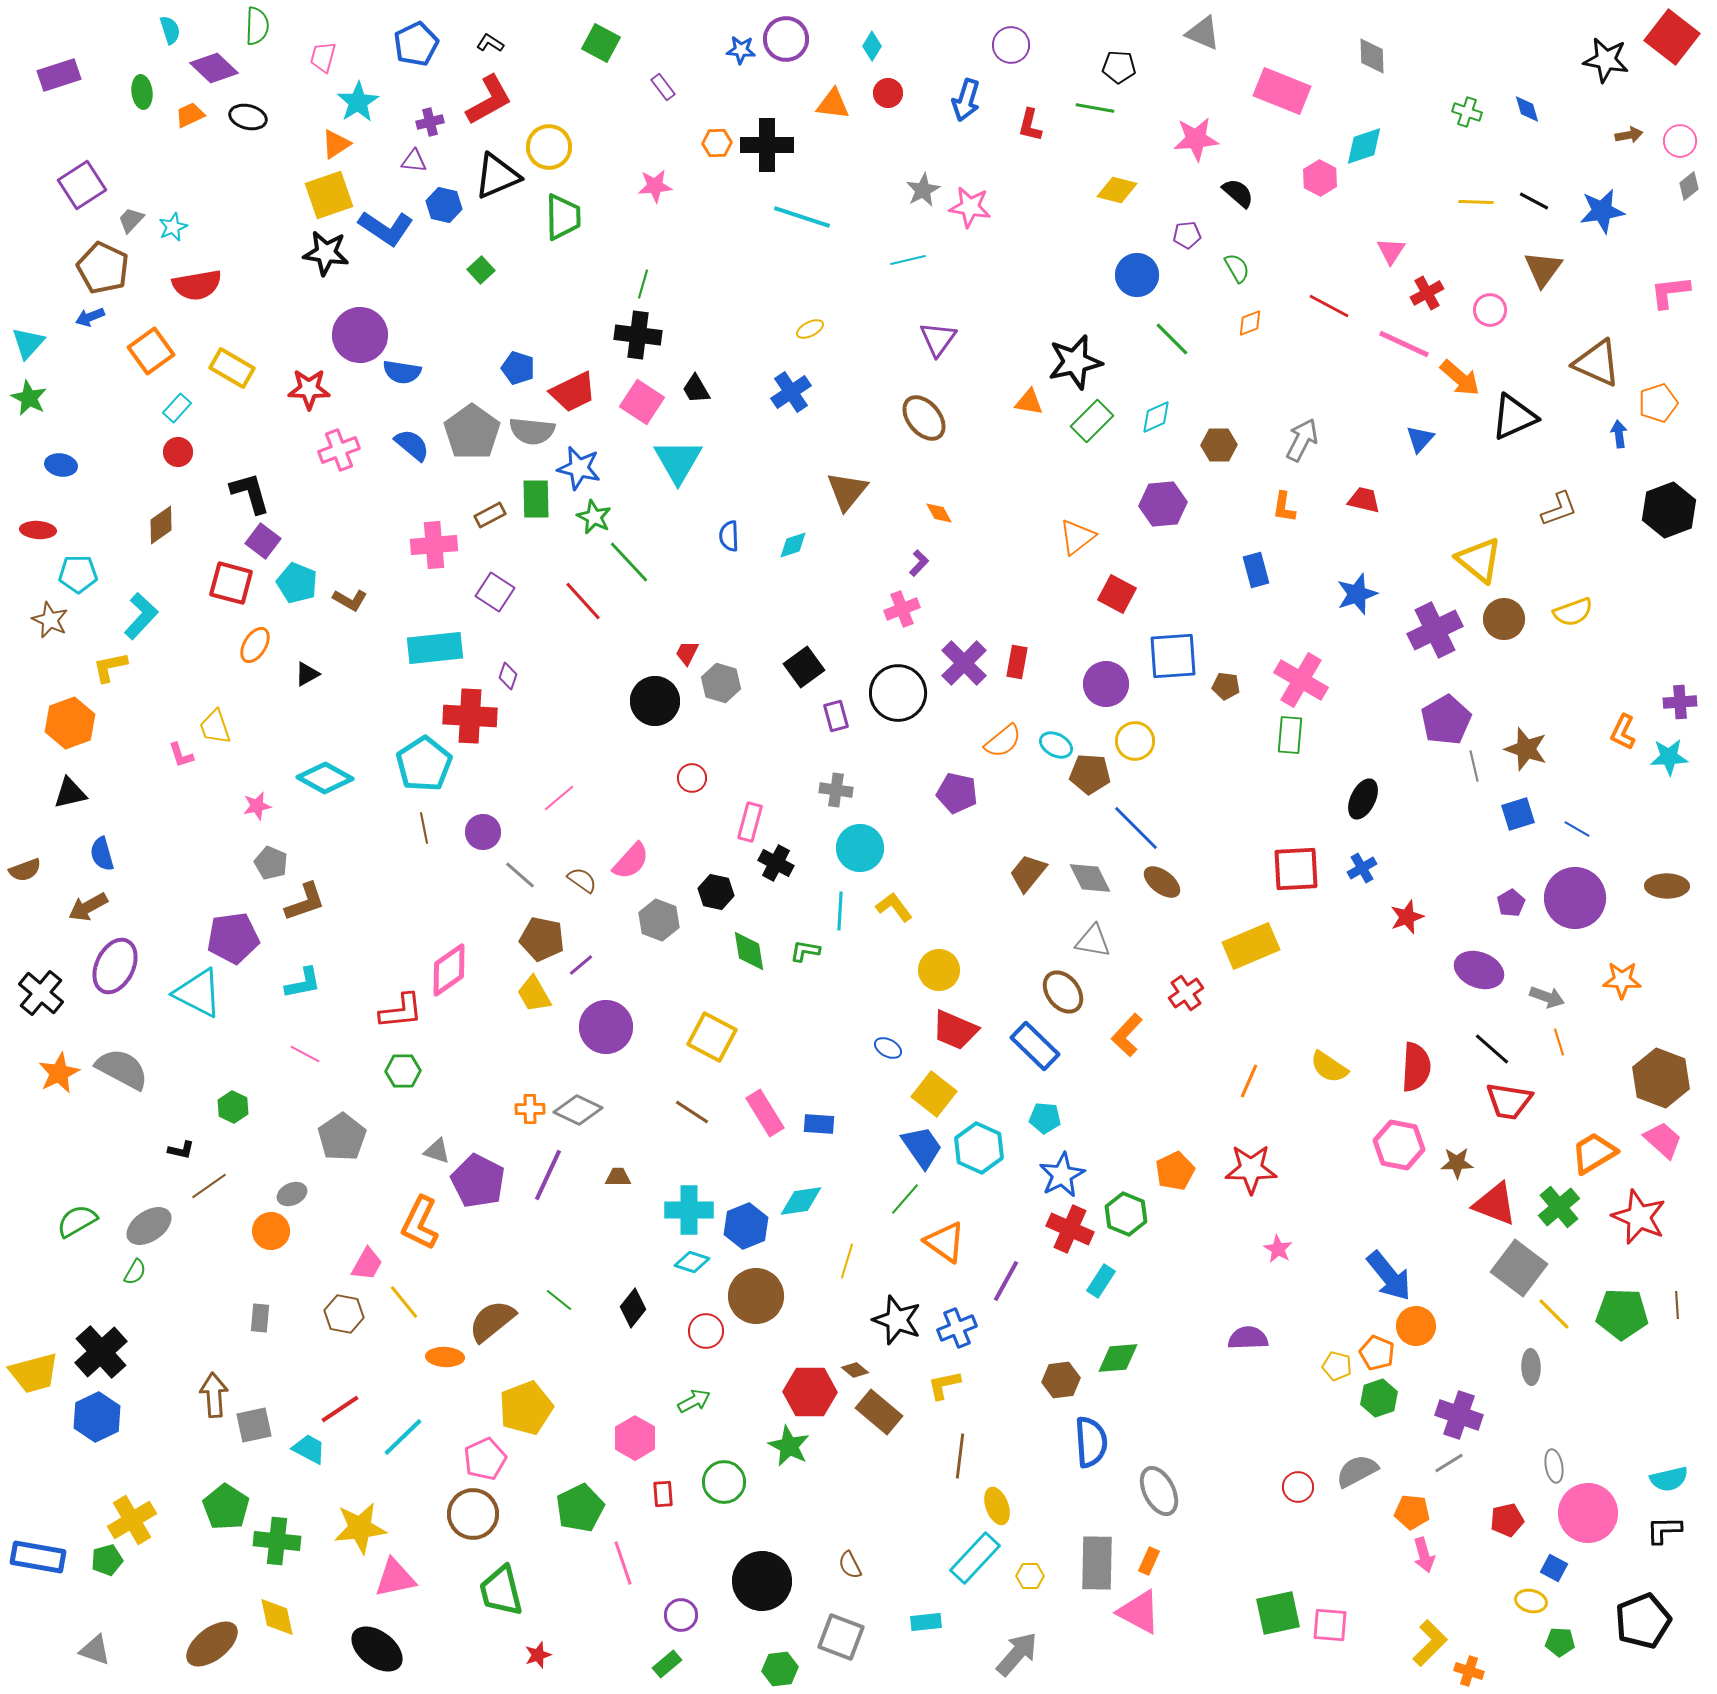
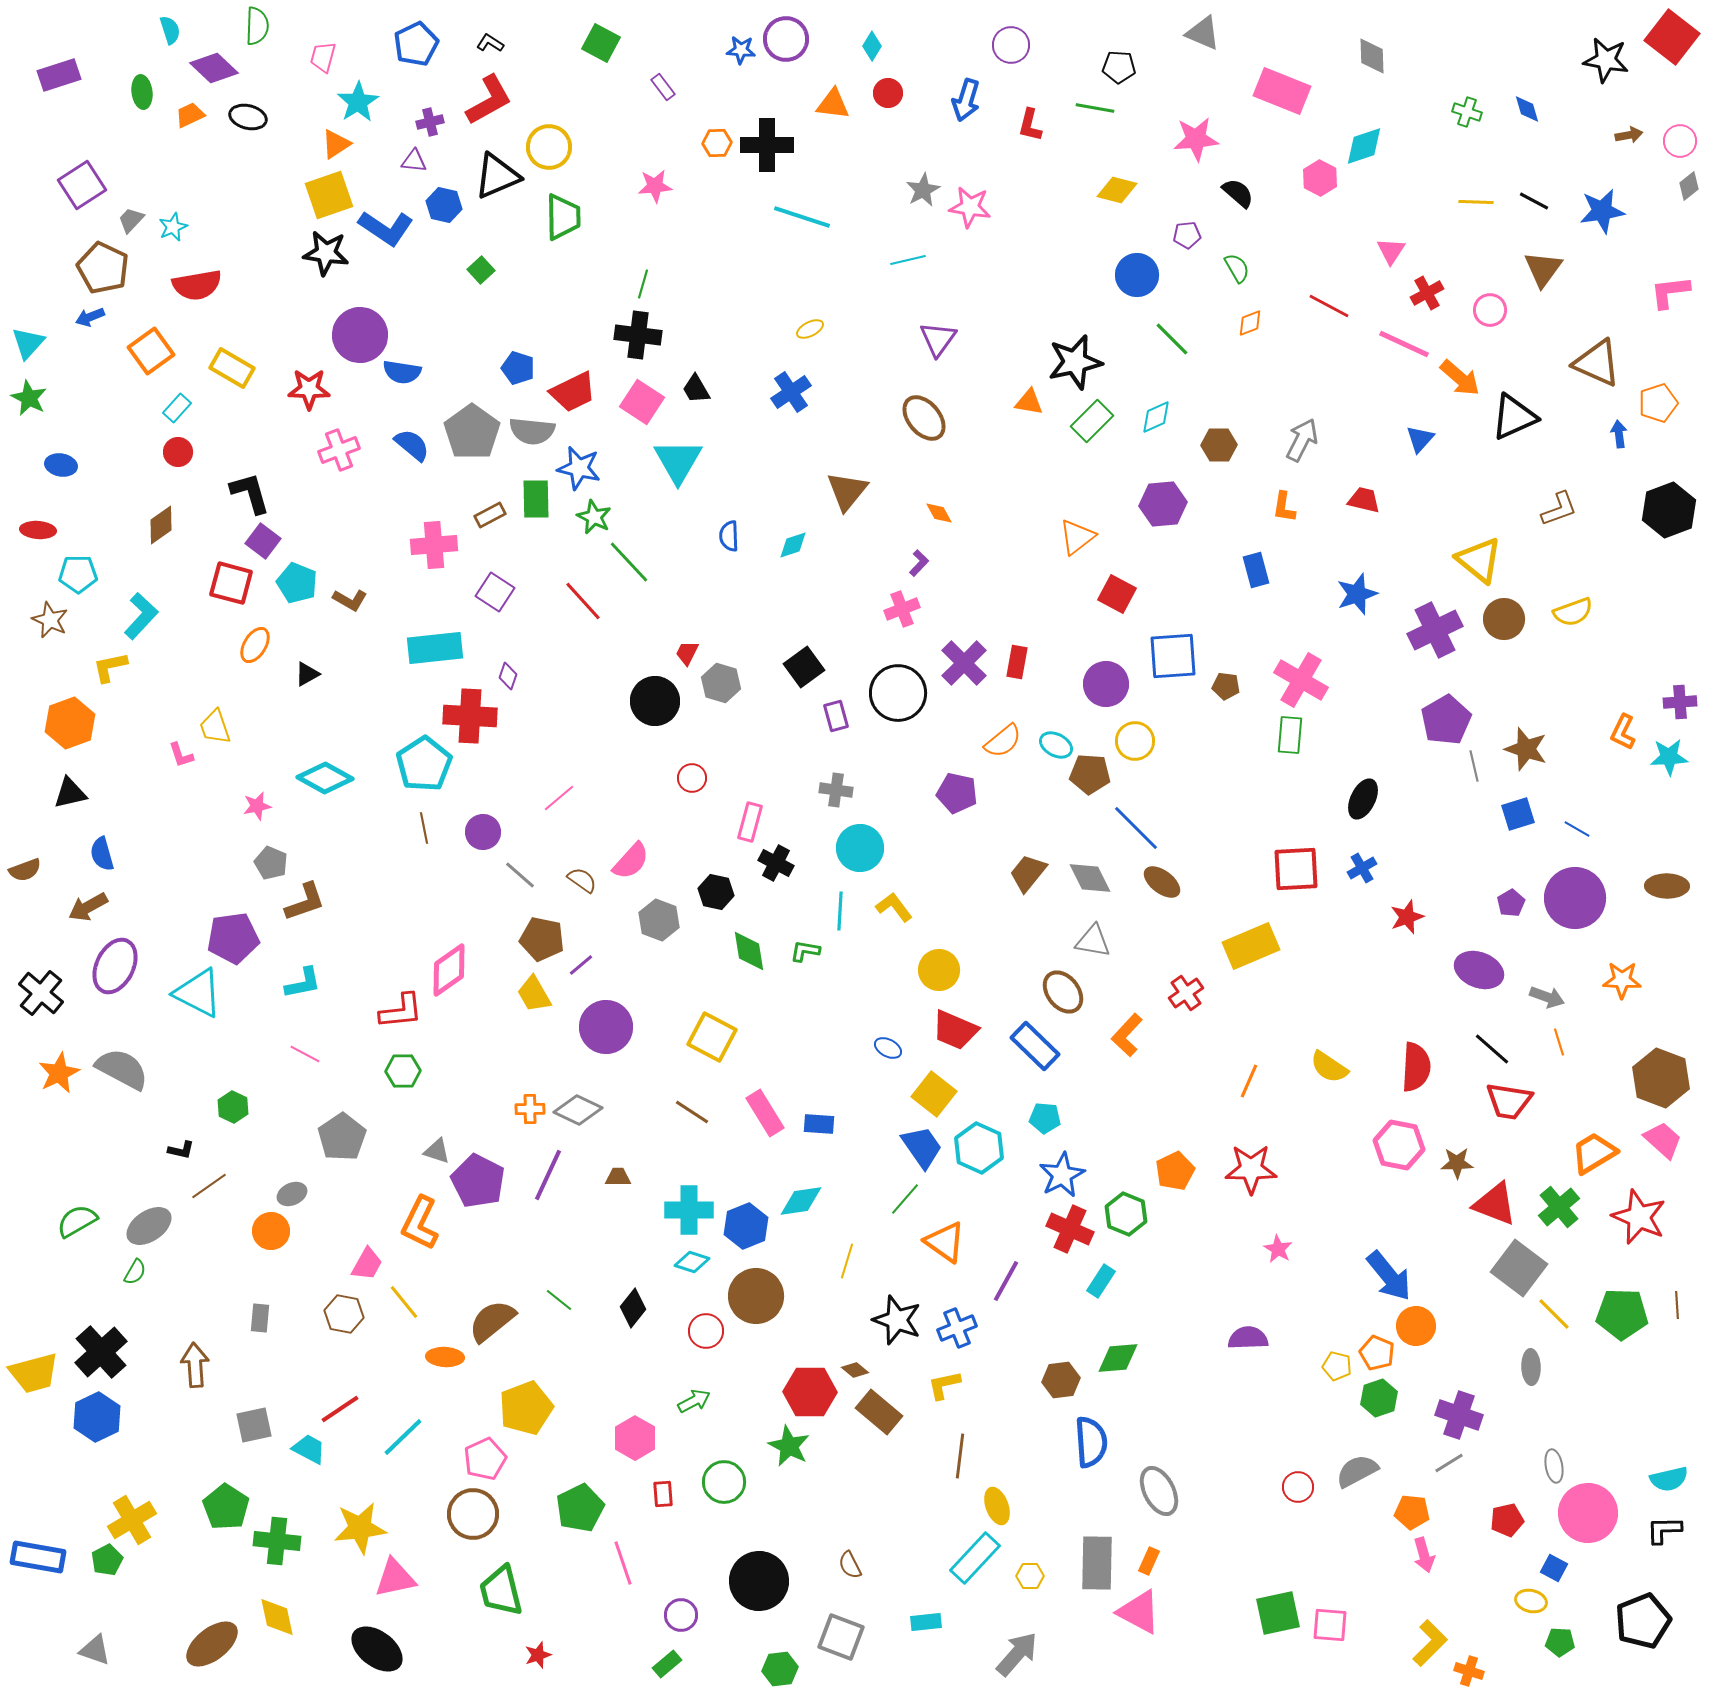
brown arrow at (214, 1395): moved 19 px left, 30 px up
green pentagon at (107, 1560): rotated 12 degrees counterclockwise
black circle at (762, 1581): moved 3 px left
